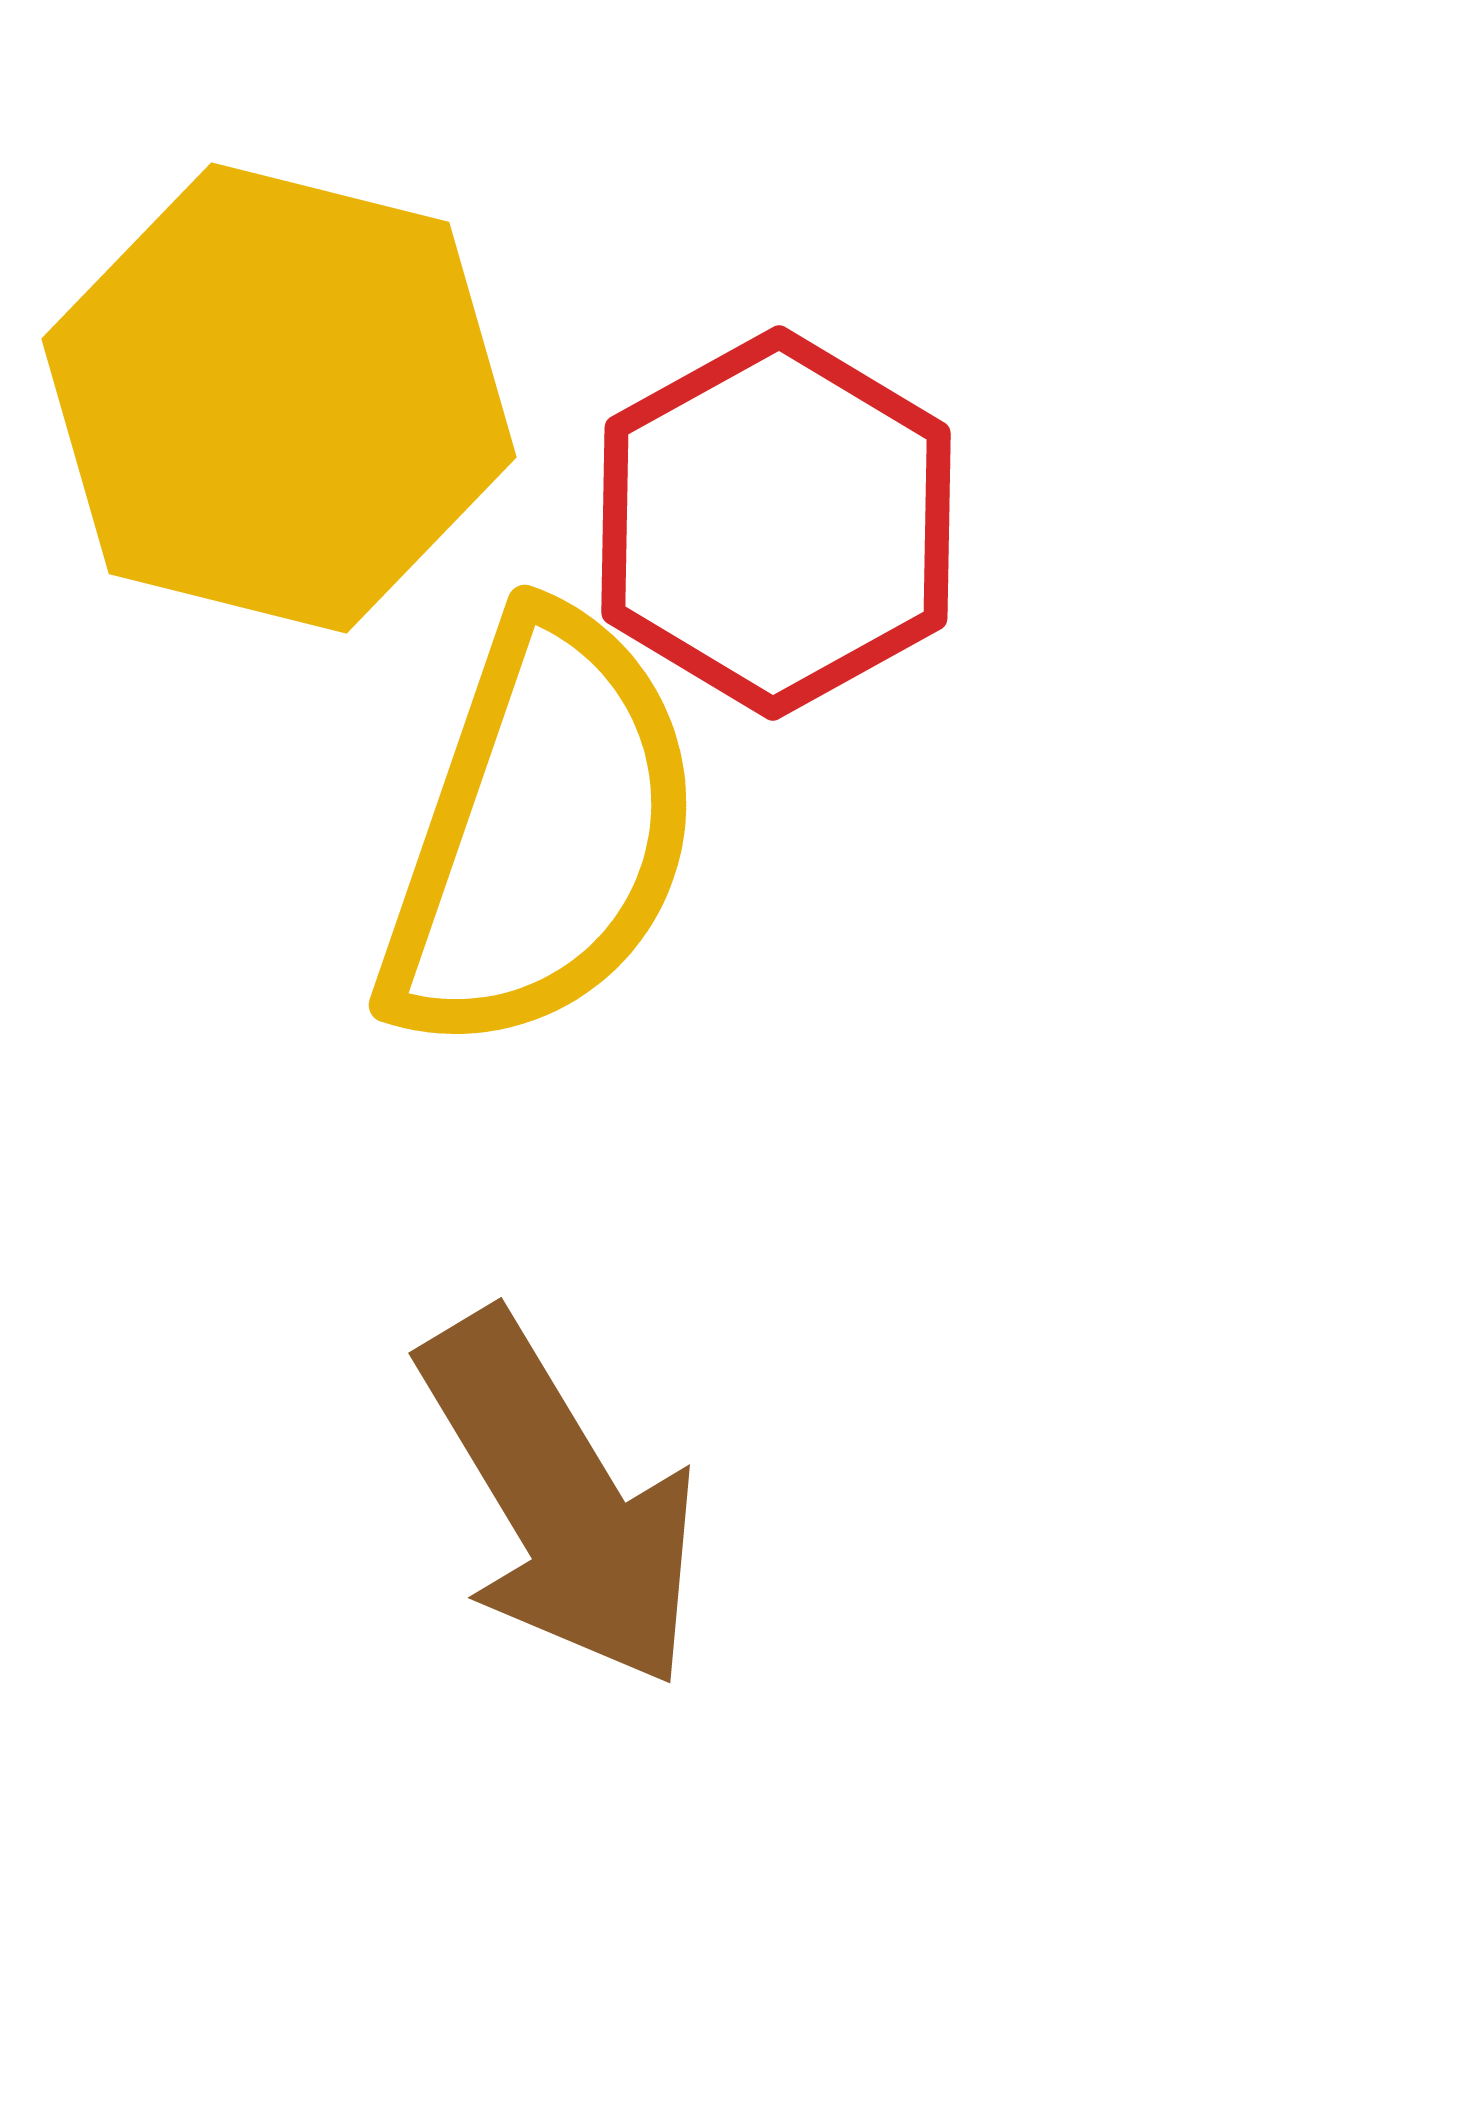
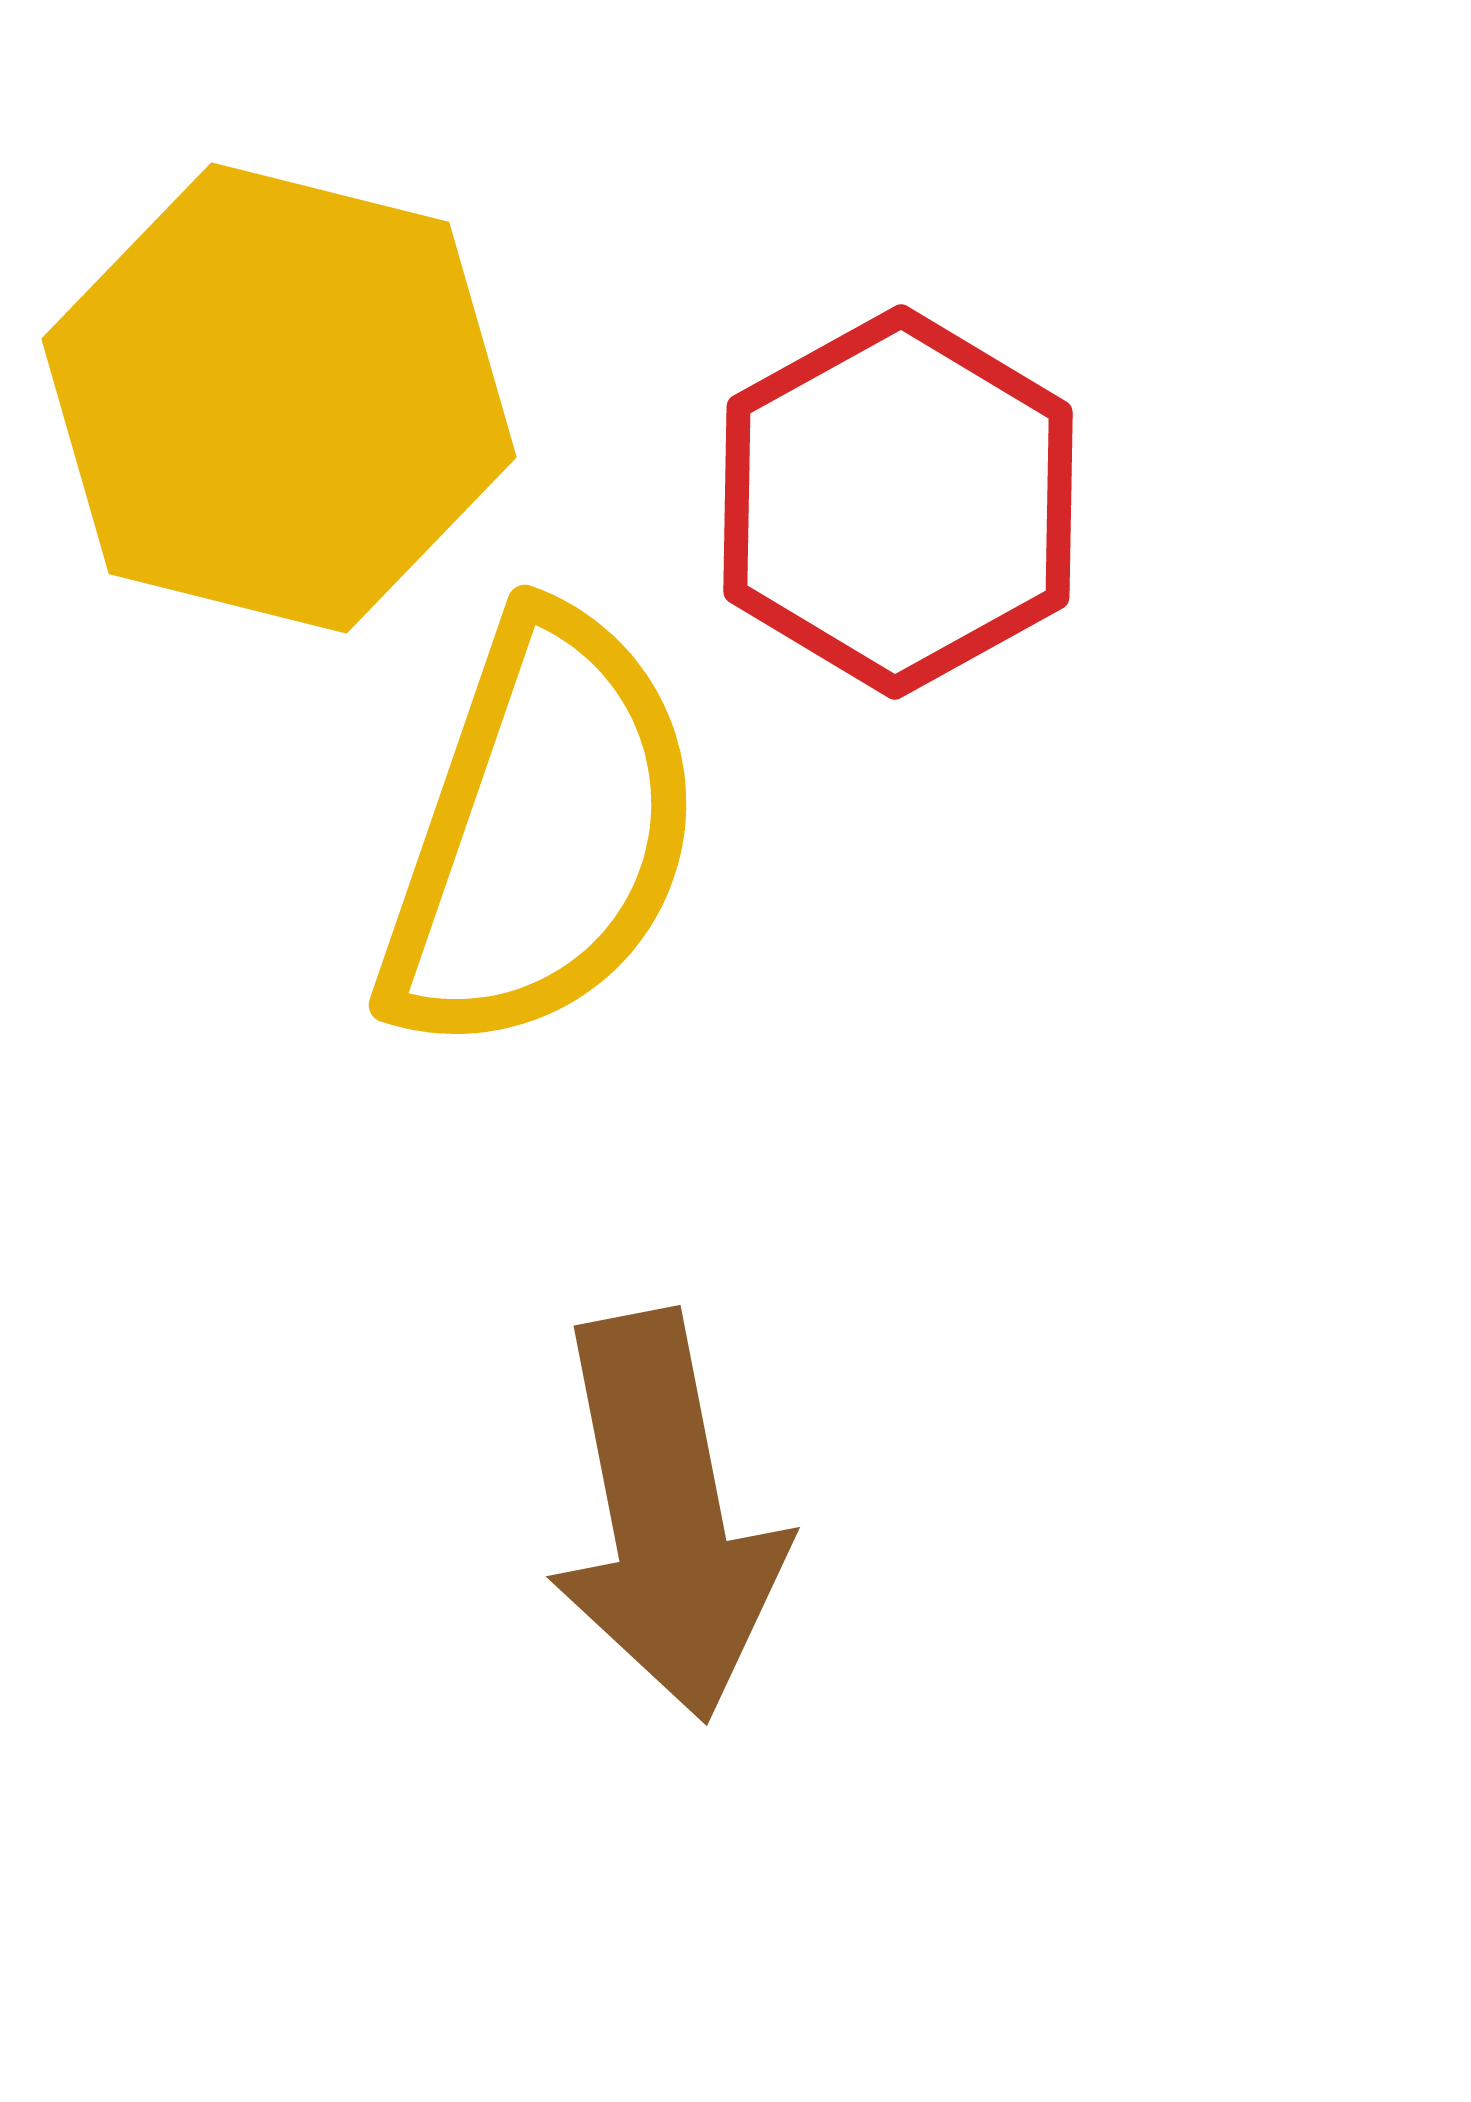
red hexagon: moved 122 px right, 21 px up
brown arrow: moved 106 px right, 16 px down; rotated 20 degrees clockwise
